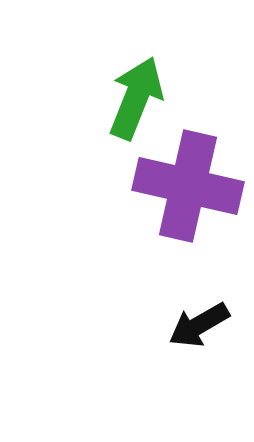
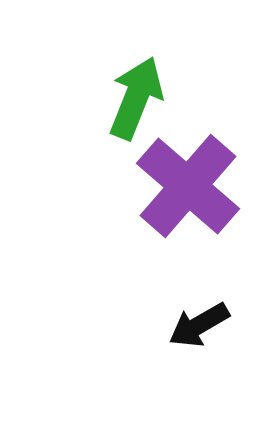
purple cross: rotated 28 degrees clockwise
